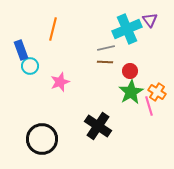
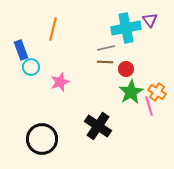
cyan cross: moved 1 px left, 1 px up; rotated 12 degrees clockwise
cyan circle: moved 1 px right, 1 px down
red circle: moved 4 px left, 2 px up
